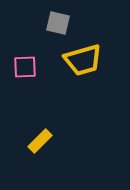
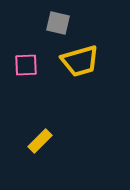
yellow trapezoid: moved 3 px left, 1 px down
pink square: moved 1 px right, 2 px up
